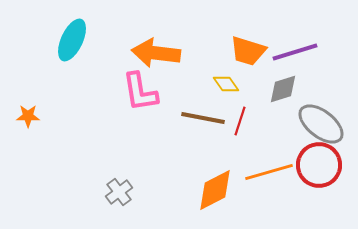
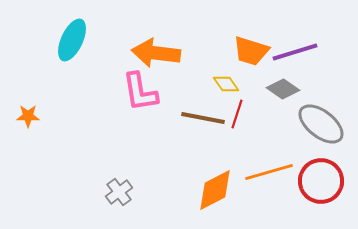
orange trapezoid: moved 3 px right
gray diamond: rotated 52 degrees clockwise
red line: moved 3 px left, 7 px up
red circle: moved 2 px right, 16 px down
